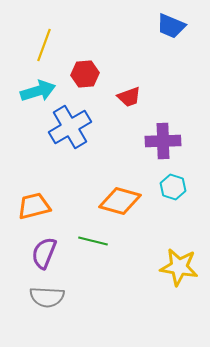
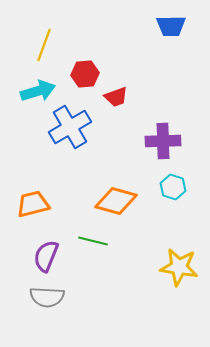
blue trapezoid: rotated 24 degrees counterclockwise
red trapezoid: moved 13 px left
orange diamond: moved 4 px left
orange trapezoid: moved 1 px left, 2 px up
purple semicircle: moved 2 px right, 3 px down
